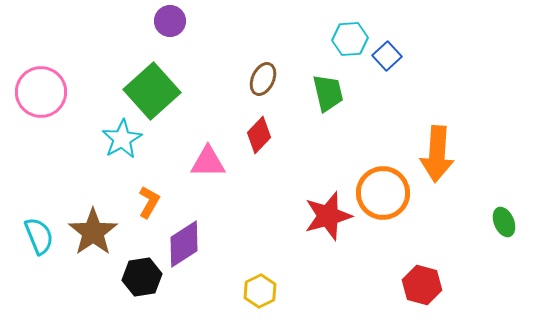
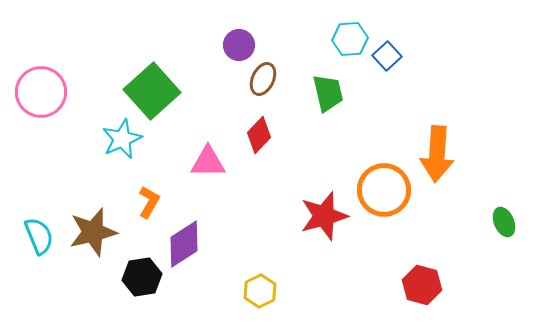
purple circle: moved 69 px right, 24 px down
cyan star: rotated 6 degrees clockwise
orange circle: moved 1 px right, 3 px up
red star: moved 4 px left
brown star: rotated 21 degrees clockwise
